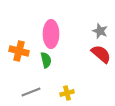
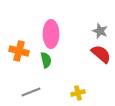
yellow cross: moved 11 px right
